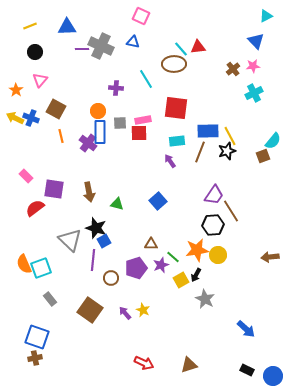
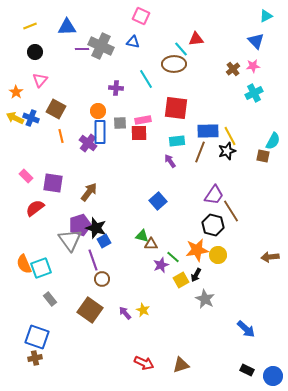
red triangle at (198, 47): moved 2 px left, 8 px up
orange star at (16, 90): moved 2 px down
cyan semicircle at (273, 141): rotated 12 degrees counterclockwise
brown square at (263, 156): rotated 32 degrees clockwise
purple square at (54, 189): moved 1 px left, 6 px up
brown arrow at (89, 192): rotated 132 degrees counterclockwise
green triangle at (117, 204): moved 25 px right, 32 px down
black hexagon at (213, 225): rotated 20 degrees clockwise
gray triangle at (70, 240): rotated 10 degrees clockwise
purple line at (93, 260): rotated 25 degrees counterclockwise
purple pentagon at (136, 268): moved 56 px left, 43 px up
brown circle at (111, 278): moved 9 px left, 1 px down
brown triangle at (189, 365): moved 8 px left
